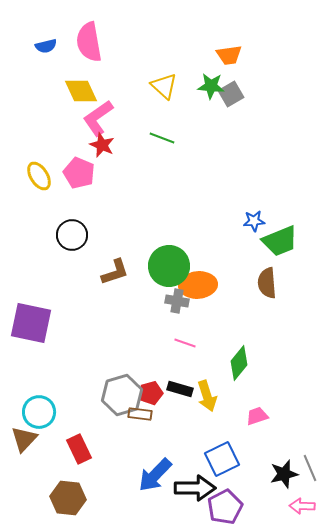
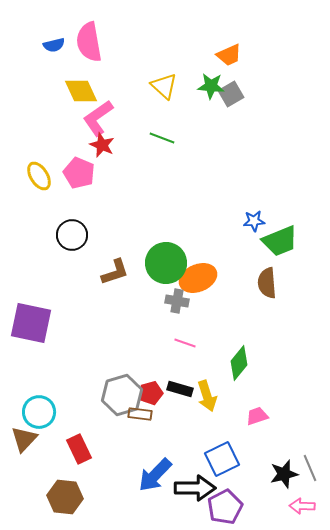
blue semicircle: moved 8 px right, 1 px up
orange trapezoid: rotated 16 degrees counterclockwise
green circle: moved 3 px left, 3 px up
orange ellipse: moved 7 px up; rotated 18 degrees counterclockwise
brown hexagon: moved 3 px left, 1 px up
